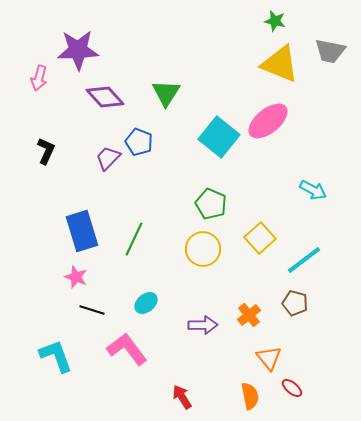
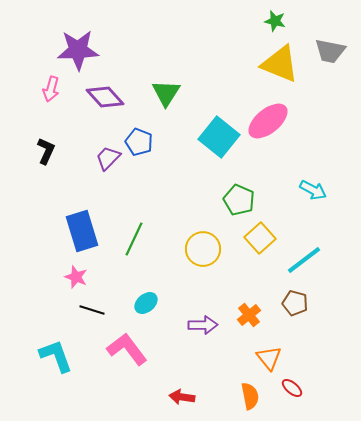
pink arrow: moved 12 px right, 11 px down
green pentagon: moved 28 px right, 4 px up
red arrow: rotated 50 degrees counterclockwise
